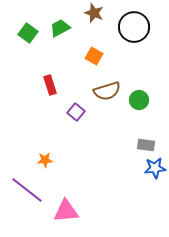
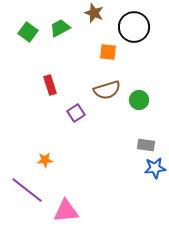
green square: moved 1 px up
orange square: moved 14 px right, 4 px up; rotated 24 degrees counterclockwise
brown semicircle: moved 1 px up
purple square: moved 1 px down; rotated 18 degrees clockwise
